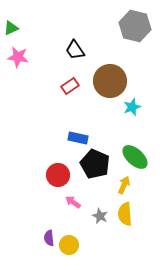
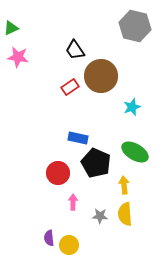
brown circle: moved 9 px left, 5 px up
red rectangle: moved 1 px down
green ellipse: moved 5 px up; rotated 12 degrees counterclockwise
black pentagon: moved 1 px right, 1 px up
red circle: moved 2 px up
yellow arrow: rotated 30 degrees counterclockwise
pink arrow: rotated 56 degrees clockwise
gray star: rotated 21 degrees counterclockwise
